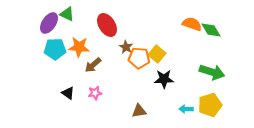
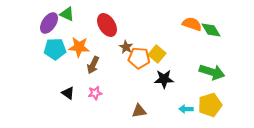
brown arrow: rotated 24 degrees counterclockwise
